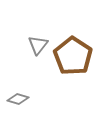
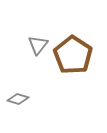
brown pentagon: moved 1 px up
